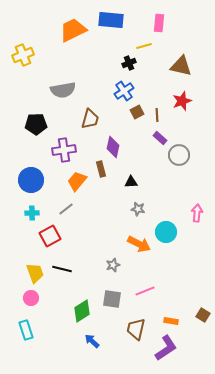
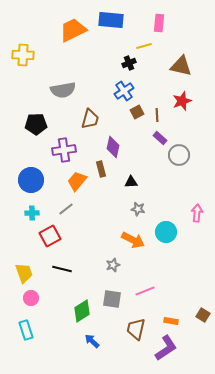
yellow cross at (23, 55): rotated 25 degrees clockwise
orange arrow at (139, 244): moved 6 px left, 4 px up
yellow trapezoid at (35, 273): moved 11 px left
